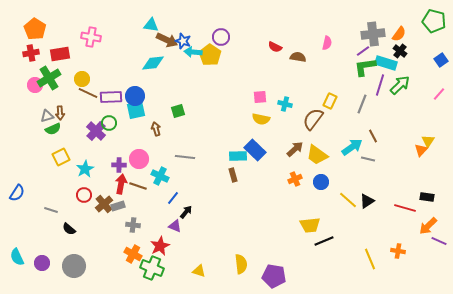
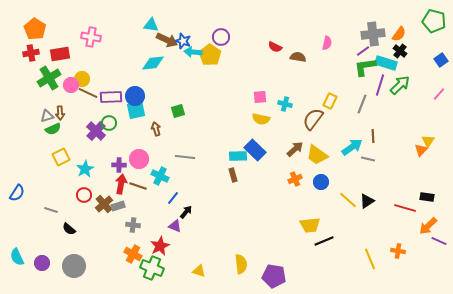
pink circle at (35, 85): moved 36 px right
brown line at (373, 136): rotated 24 degrees clockwise
